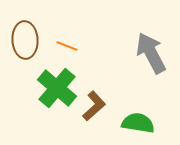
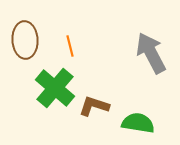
orange line: moved 3 px right; rotated 55 degrees clockwise
green cross: moved 2 px left
brown L-shape: rotated 120 degrees counterclockwise
